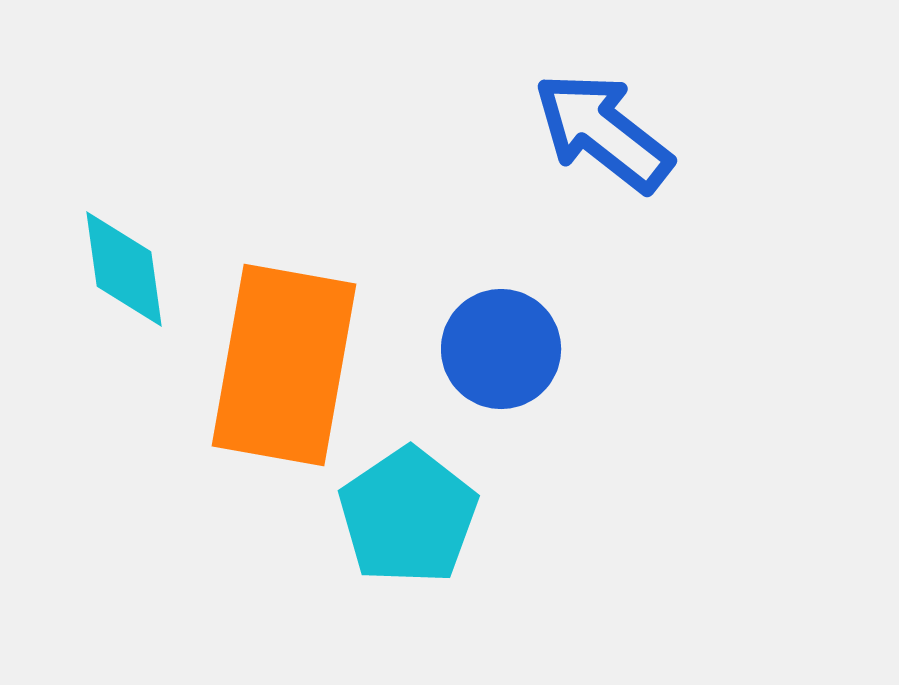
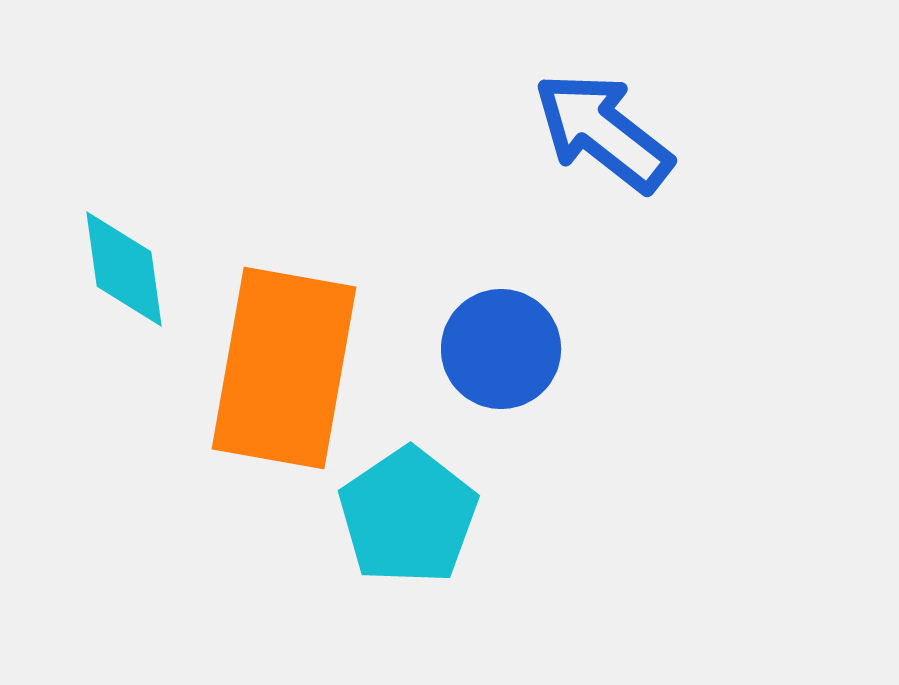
orange rectangle: moved 3 px down
